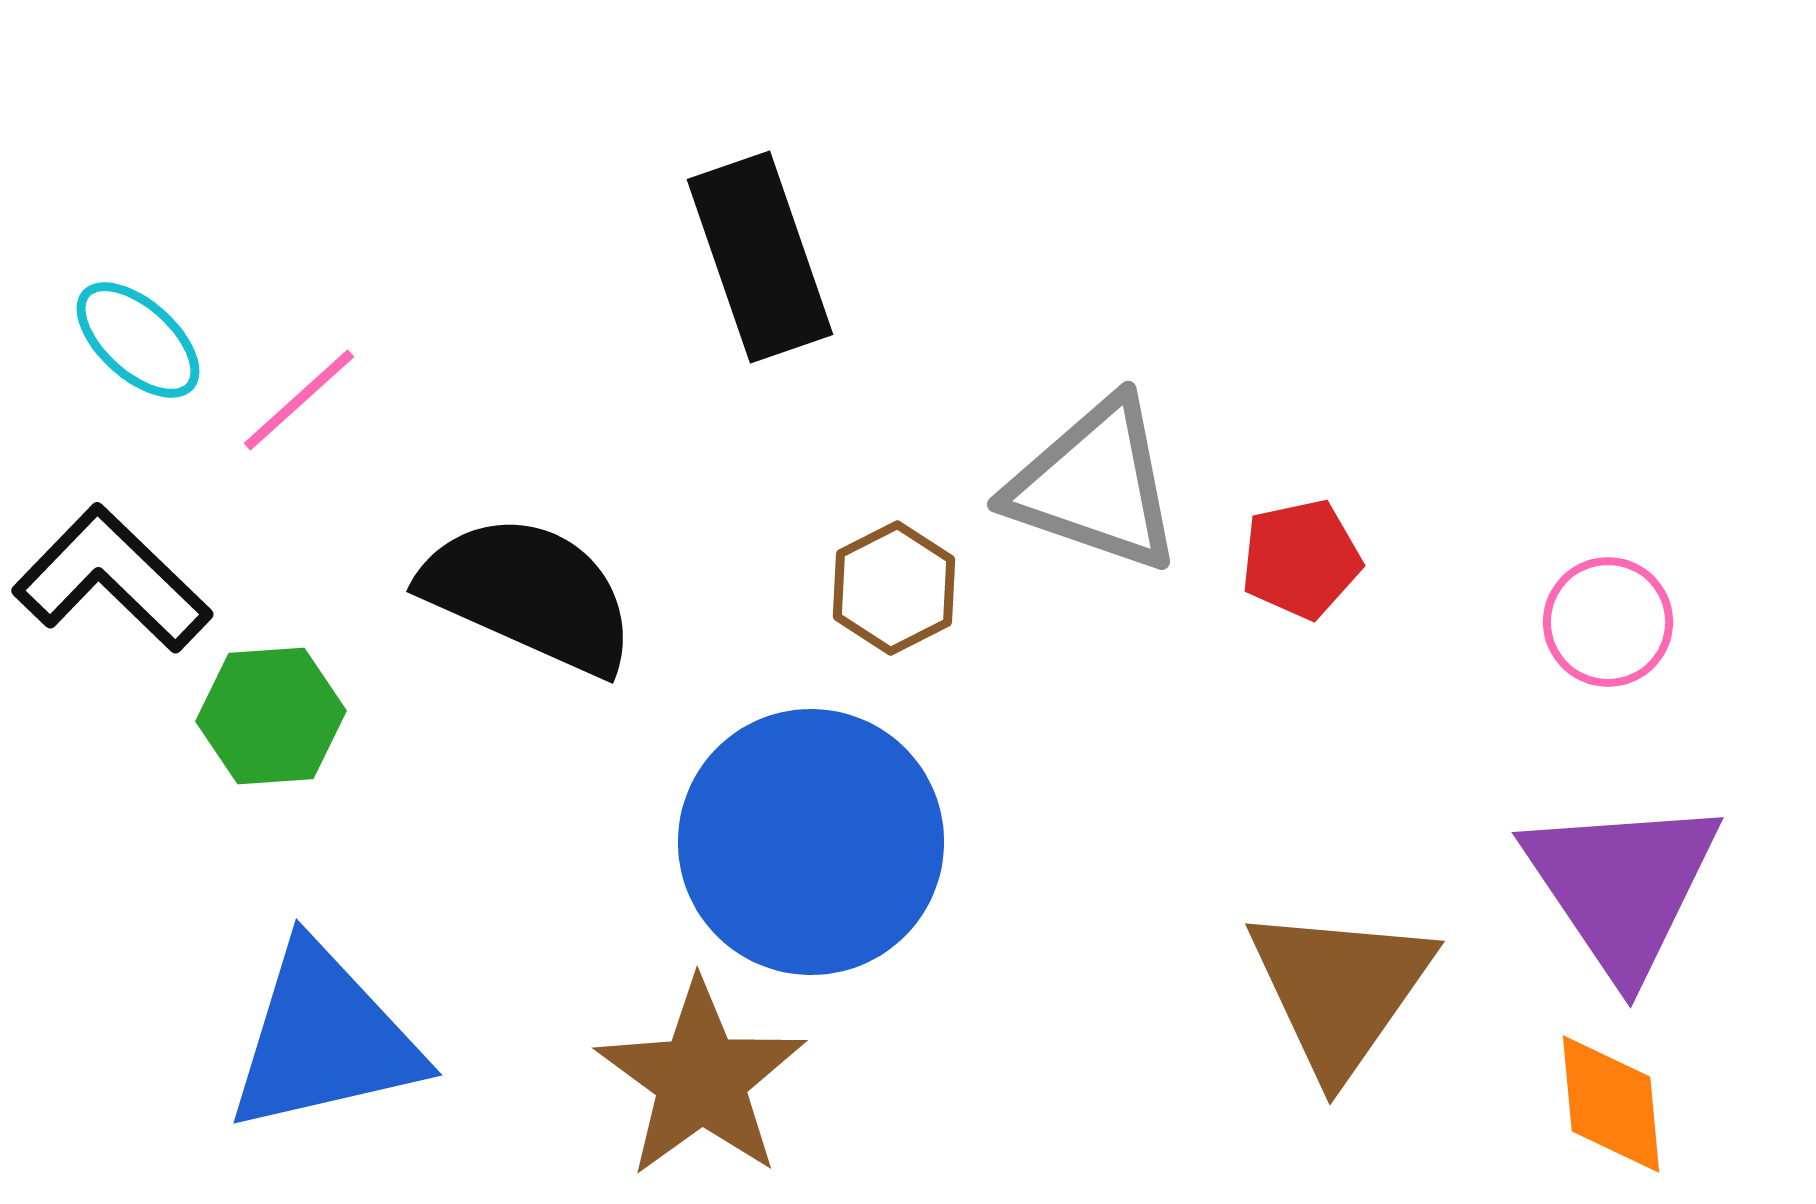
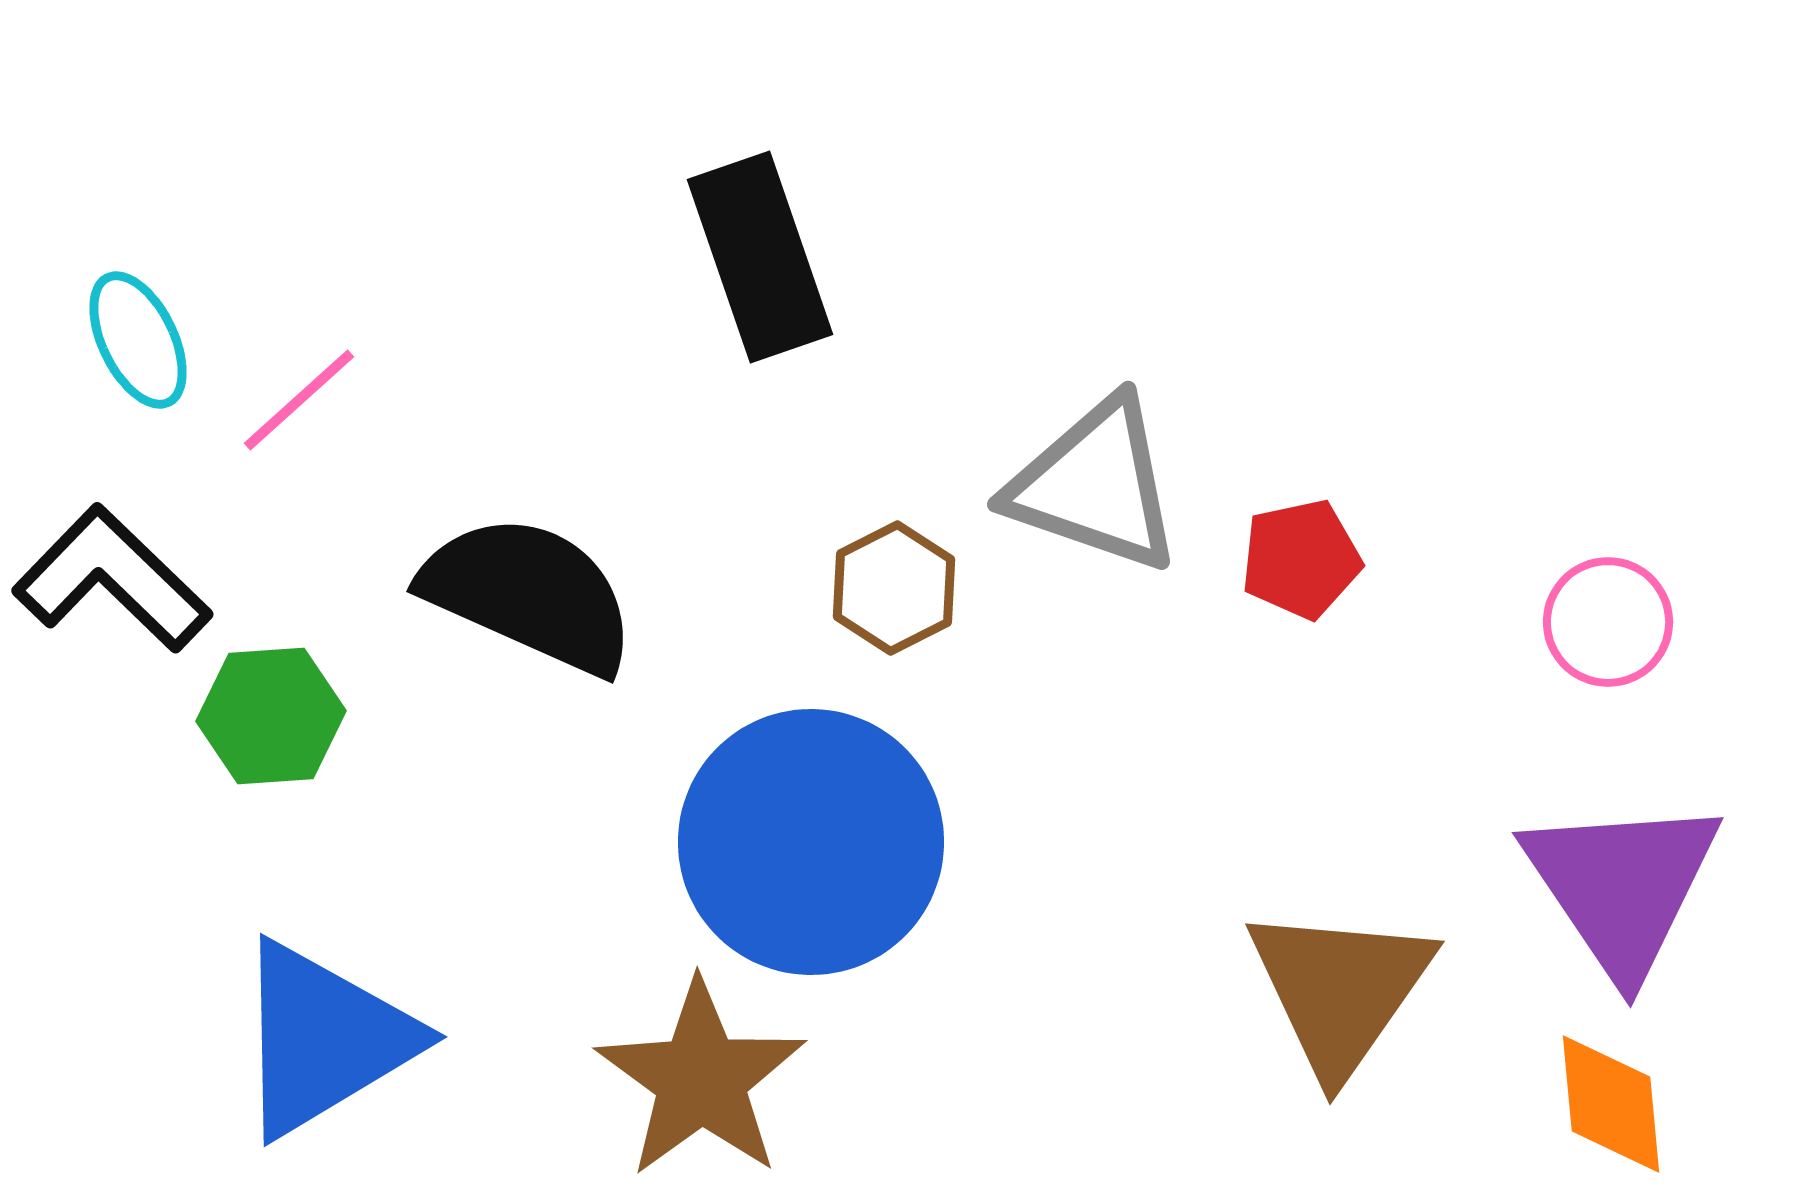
cyan ellipse: rotated 22 degrees clockwise
blue triangle: rotated 18 degrees counterclockwise
